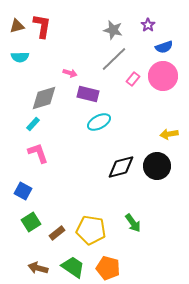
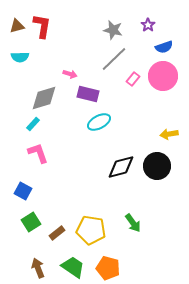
pink arrow: moved 1 px down
brown arrow: rotated 54 degrees clockwise
